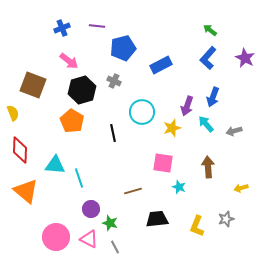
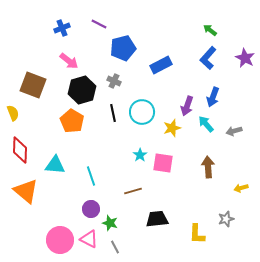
purple line: moved 2 px right, 2 px up; rotated 21 degrees clockwise
black line: moved 20 px up
cyan line: moved 12 px right, 2 px up
cyan star: moved 39 px left, 32 px up; rotated 16 degrees clockwise
yellow L-shape: moved 8 px down; rotated 20 degrees counterclockwise
pink circle: moved 4 px right, 3 px down
